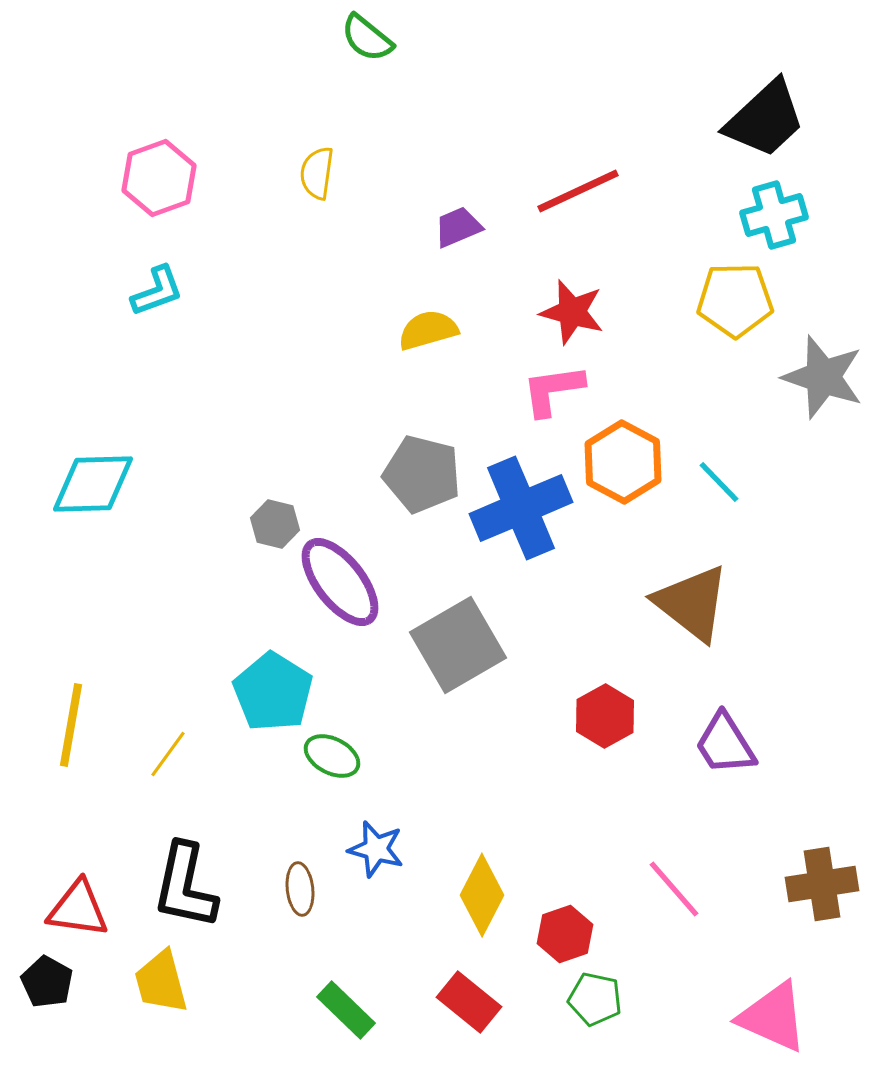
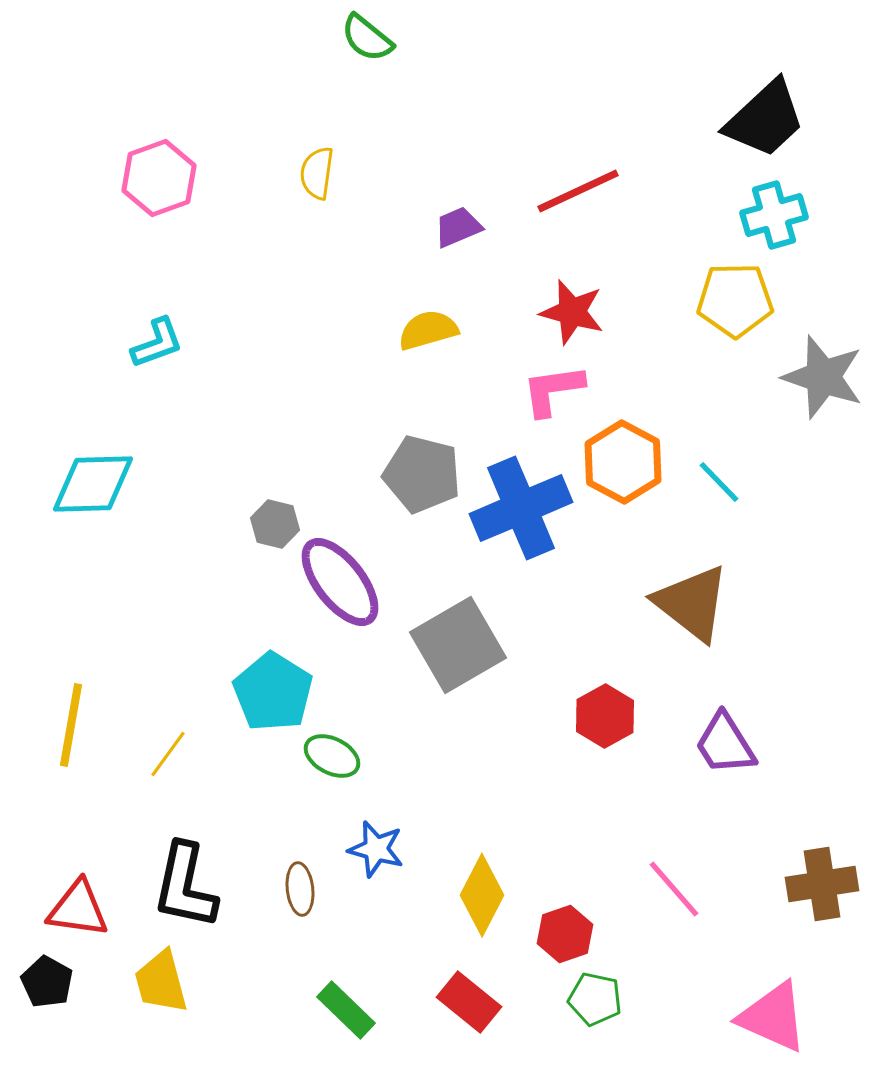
cyan L-shape at (157, 291): moved 52 px down
